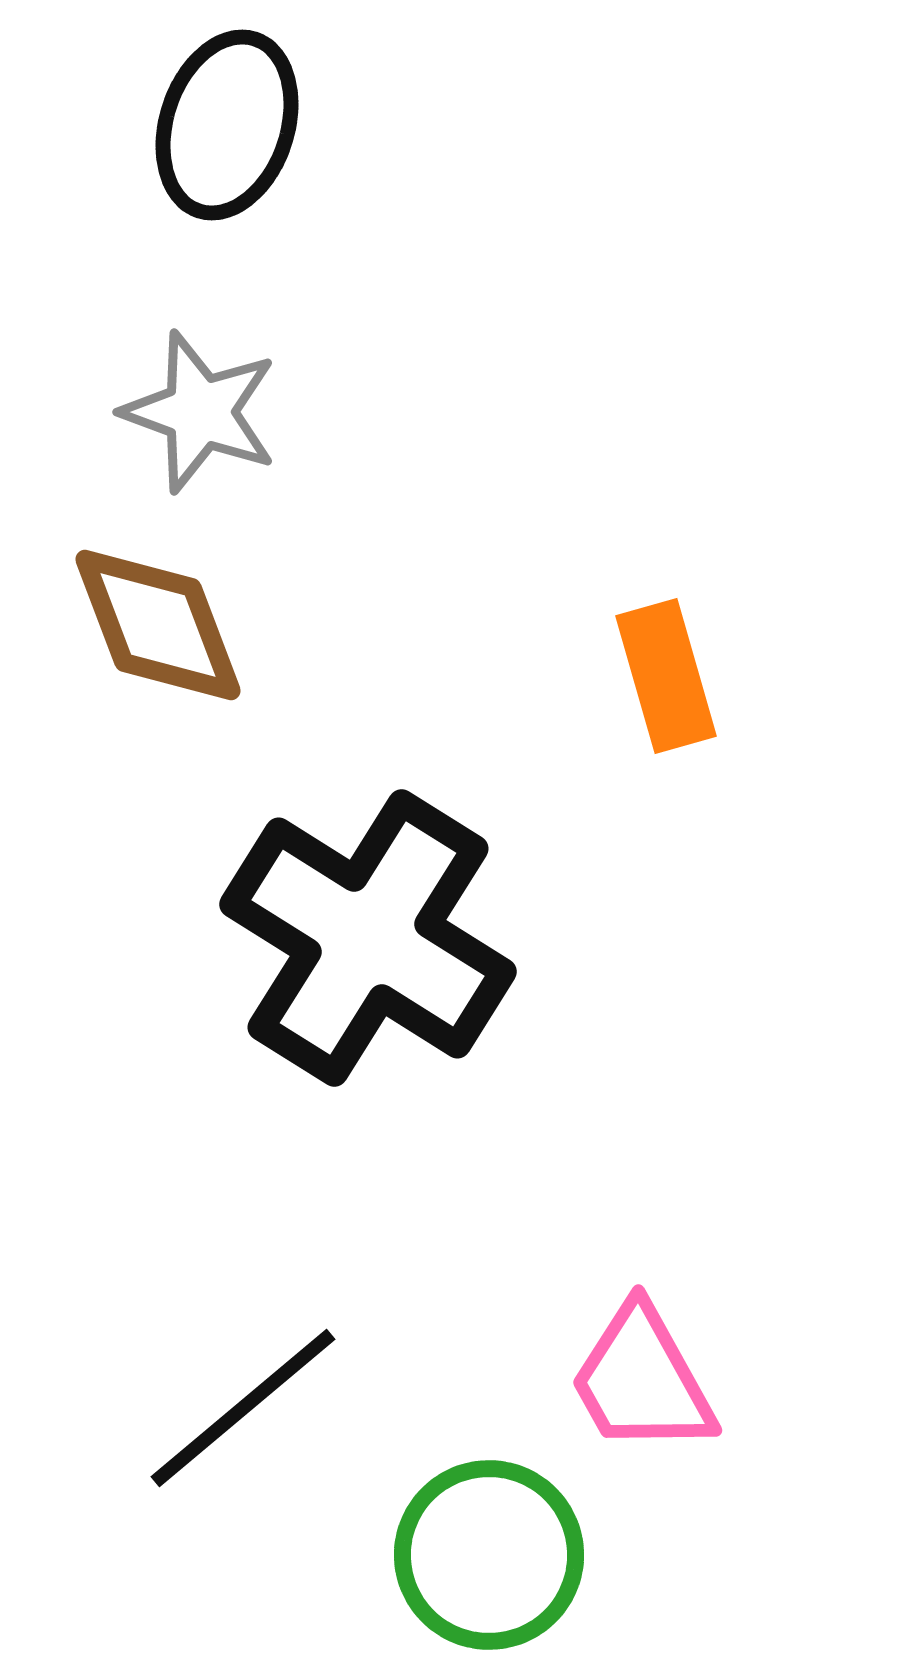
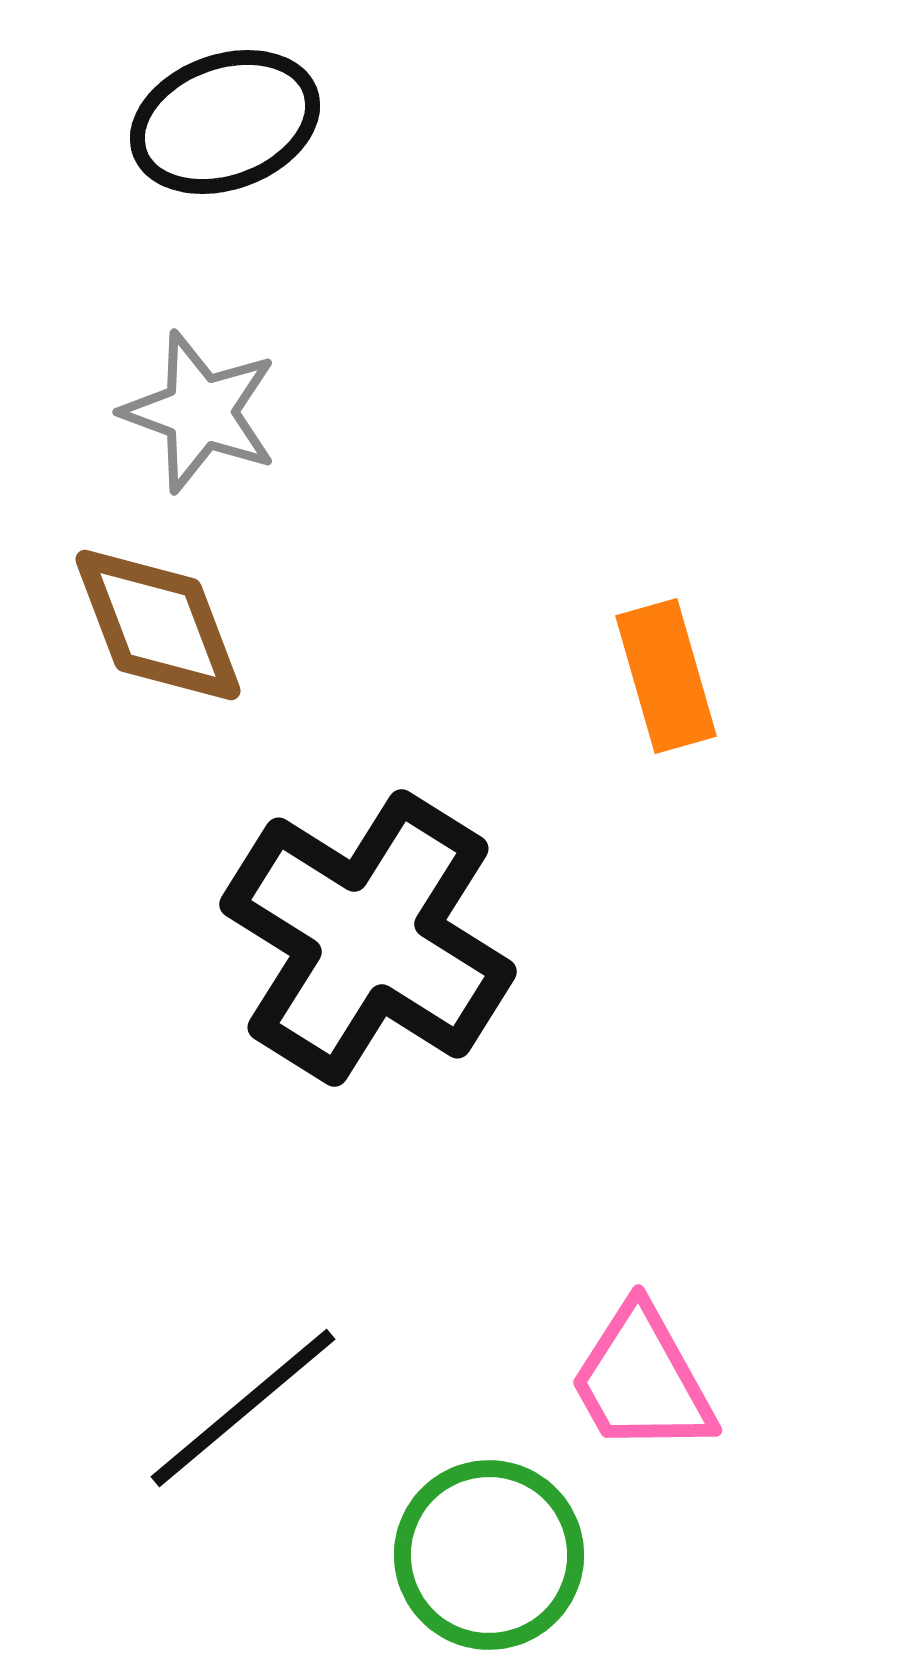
black ellipse: moved 2 px left, 3 px up; rotated 52 degrees clockwise
